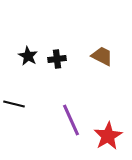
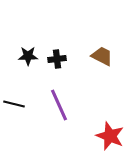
black star: rotated 30 degrees counterclockwise
purple line: moved 12 px left, 15 px up
red star: moved 2 px right; rotated 20 degrees counterclockwise
